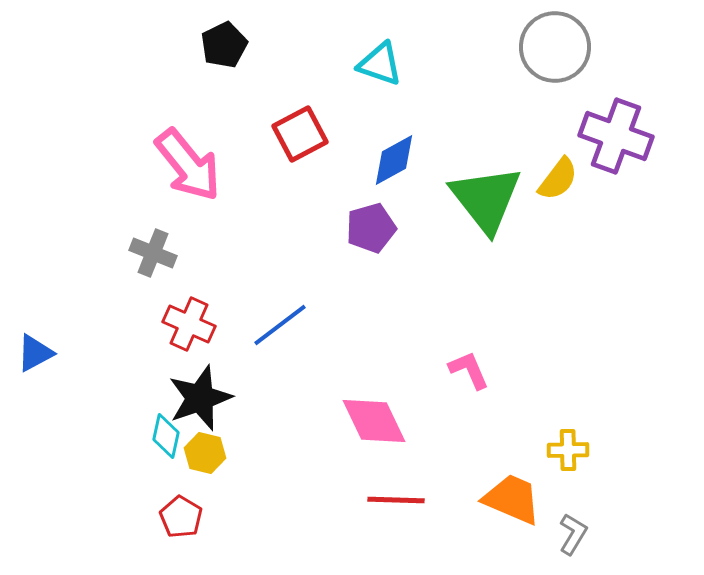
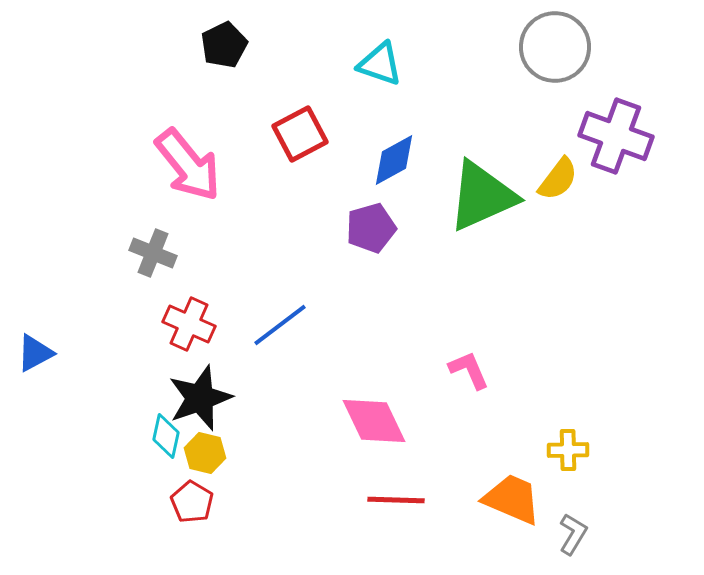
green triangle: moved 4 px left, 3 px up; rotated 44 degrees clockwise
red pentagon: moved 11 px right, 15 px up
